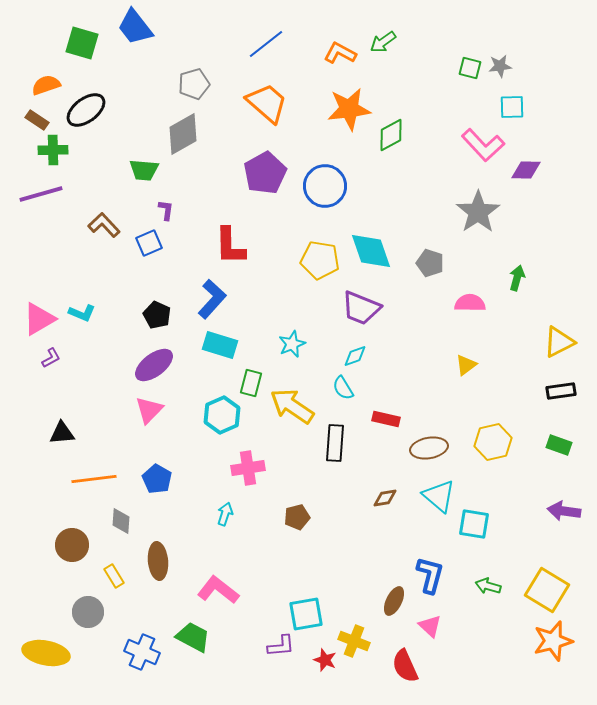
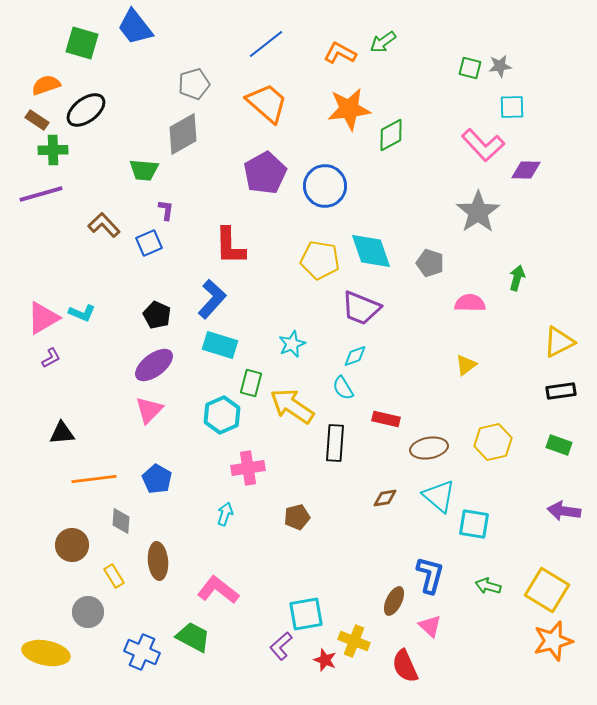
pink triangle at (39, 319): moved 4 px right, 1 px up
purple L-shape at (281, 646): rotated 144 degrees clockwise
